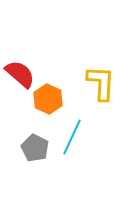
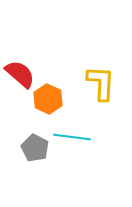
cyan line: rotated 72 degrees clockwise
